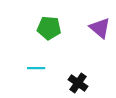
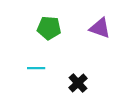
purple triangle: rotated 20 degrees counterclockwise
black cross: rotated 12 degrees clockwise
